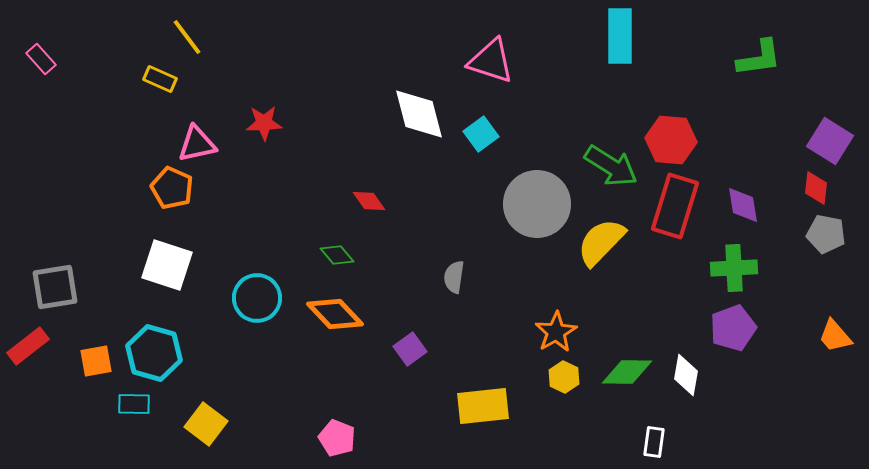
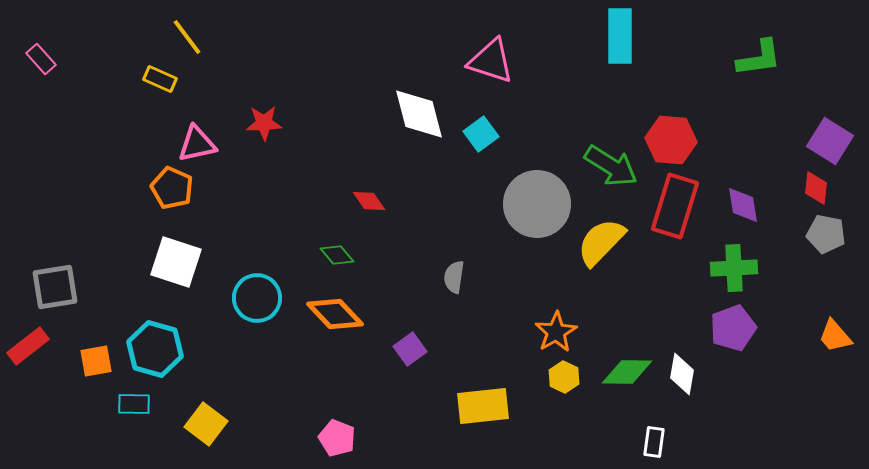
white square at (167, 265): moved 9 px right, 3 px up
cyan hexagon at (154, 353): moved 1 px right, 4 px up
white diamond at (686, 375): moved 4 px left, 1 px up
